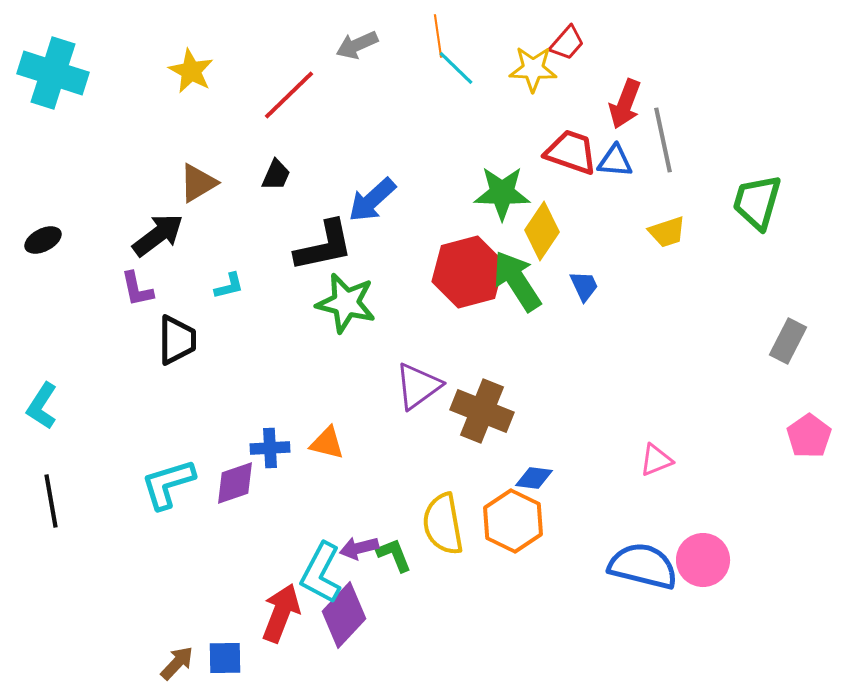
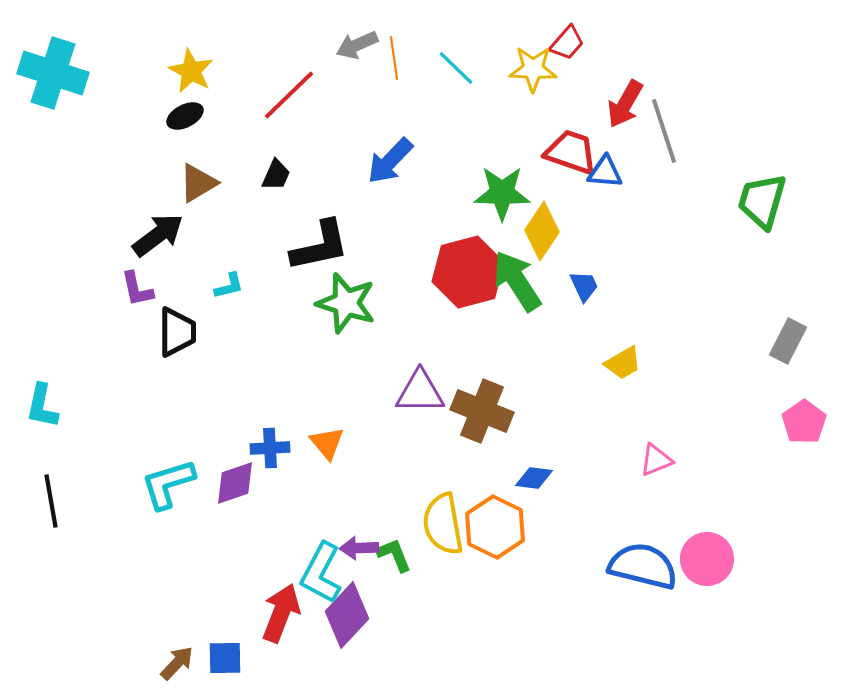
orange line at (438, 36): moved 44 px left, 22 px down
red arrow at (625, 104): rotated 9 degrees clockwise
gray line at (663, 140): moved 1 px right, 9 px up; rotated 6 degrees counterclockwise
blue triangle at (615, 161): moved 10 px left, 11 px down
blue arrow at (372, 200): moved 18 px right, 39 px up; rotated 4 degrees counterclockwise
green trapezoid at (757, 202): moved 5 px right, 1 px up
yellow trapezoid at (667, 232): moved 44 px left, 131 px down; rotated 12 degrees counterclockwise
black ellipse at (43, 240): moved 142 px right, 124 px up
black L-shape at (324, 246): moved 4 px left
green star at (346, 303): rotated 4 degrees clockwise
black trapezoid at (177, 340): moved 8 px up
purple triangle at (418, 386): moved 2 px right, 6 px down; rotated 36 degrees clockwise
cyan L-shape at (42, 406): rotated 21 degrees counterclockwise
pink pentagon at (809, 436): moved 5 px left, 14 px up
orange triangle at (327, 443): rotated 36 degrees clockwise
orange hexagon at (513, 521): moved 18 px left, 6 px down
purple arrow at (359, 548): rotated 12 degrees clockwise
pink circle at (703, 560): moved 4 px right, 1 px up
purple diamond at (344, 615): moved 3 px right
